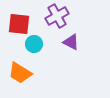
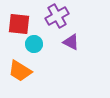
orange trapezoid: moved 2 px up
